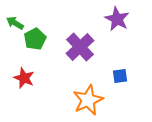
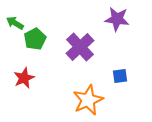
purple star: rotated 20 degrees counterclockwise
red star: rotated 25 degrees clockwise
